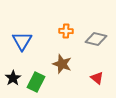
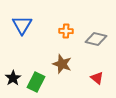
blue triangle: moved 16 px up
